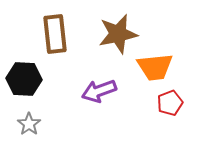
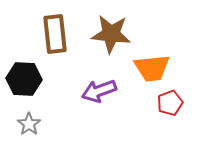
brown star: moved 7 px left; rotated 18 degrees clockwise
orange trapezoid: moved 3 px left, 1 px down
